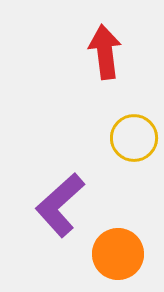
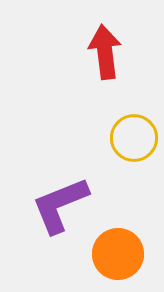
purple L-shape: rotated 20 degrees clockwise
